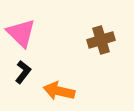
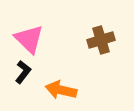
pink triangle: moved 8 px right, 6 px down
orange arrow: moved 2 px right, 1 px up
